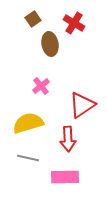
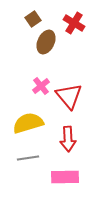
brown ellipse: moved 4 px left, 2 px up; rotated 35 degrees clockwise
red triangle: moved 13 px left, 9 px up; rotated 36 degrees counterclockwise
gray line: rotated 20 degrees counterclockwise
